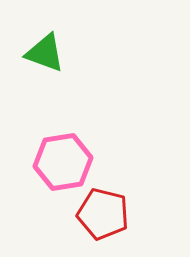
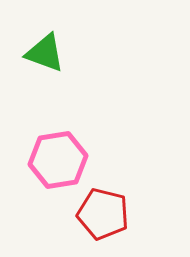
pink hexagon: moved 5 px left, 2 px up
